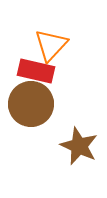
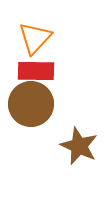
orange triangle: moved 16 px left, 7 px up
red rectangle: rotated 12 degrees counterclockwise
